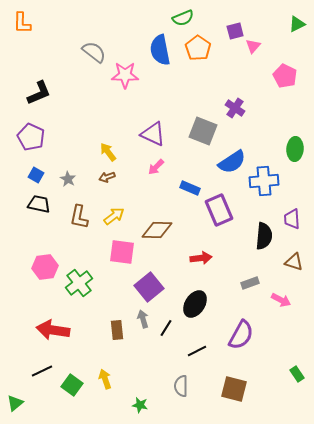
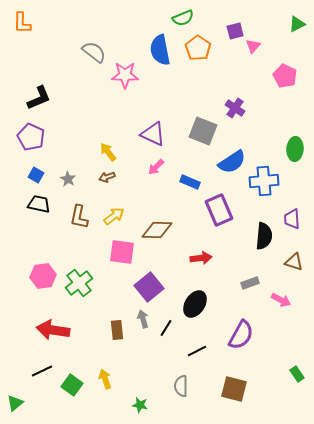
black L-shape at (39, 93): moved 5 px down
blue rectangle at (190, 188): moved 6 px up
pink hexagon at (45, 267): moved 2 px left, 9 px down
